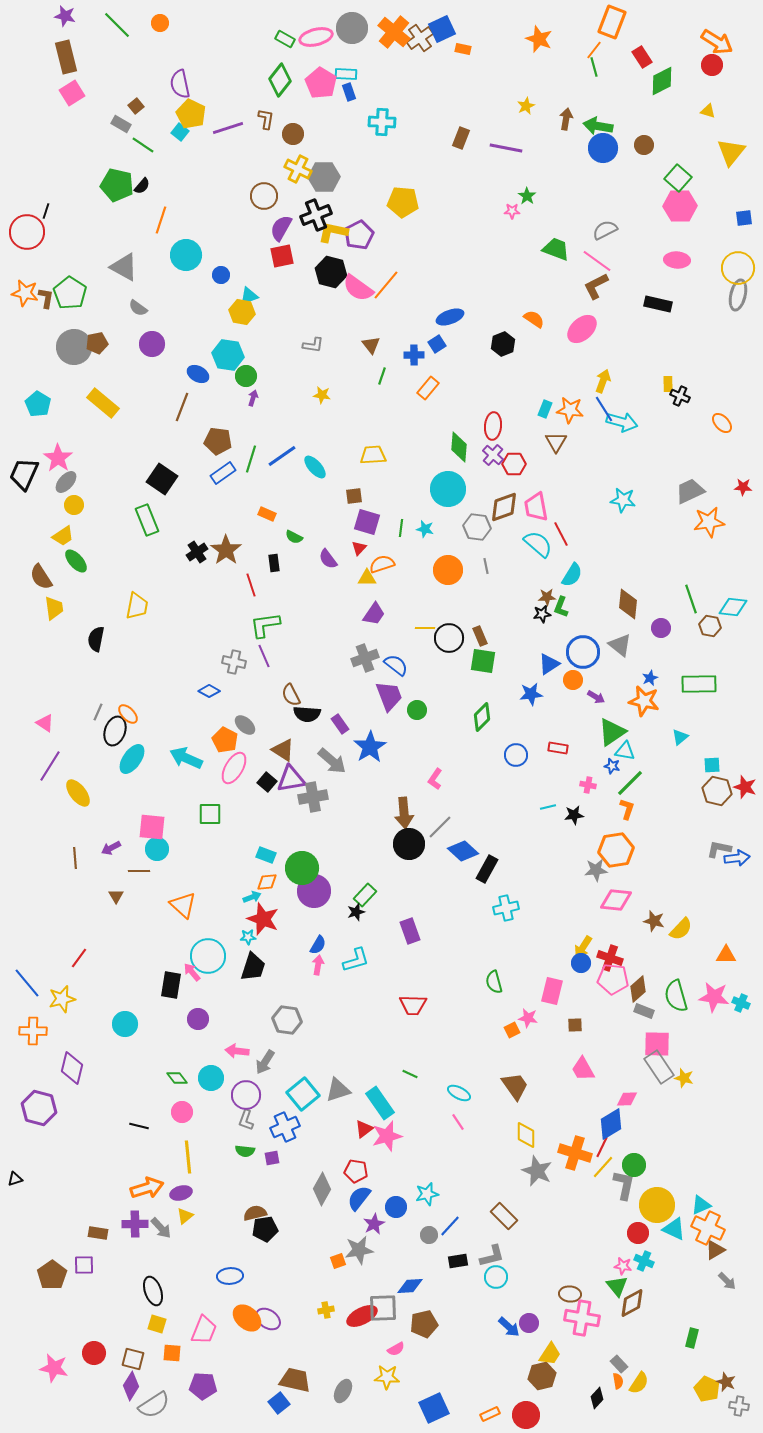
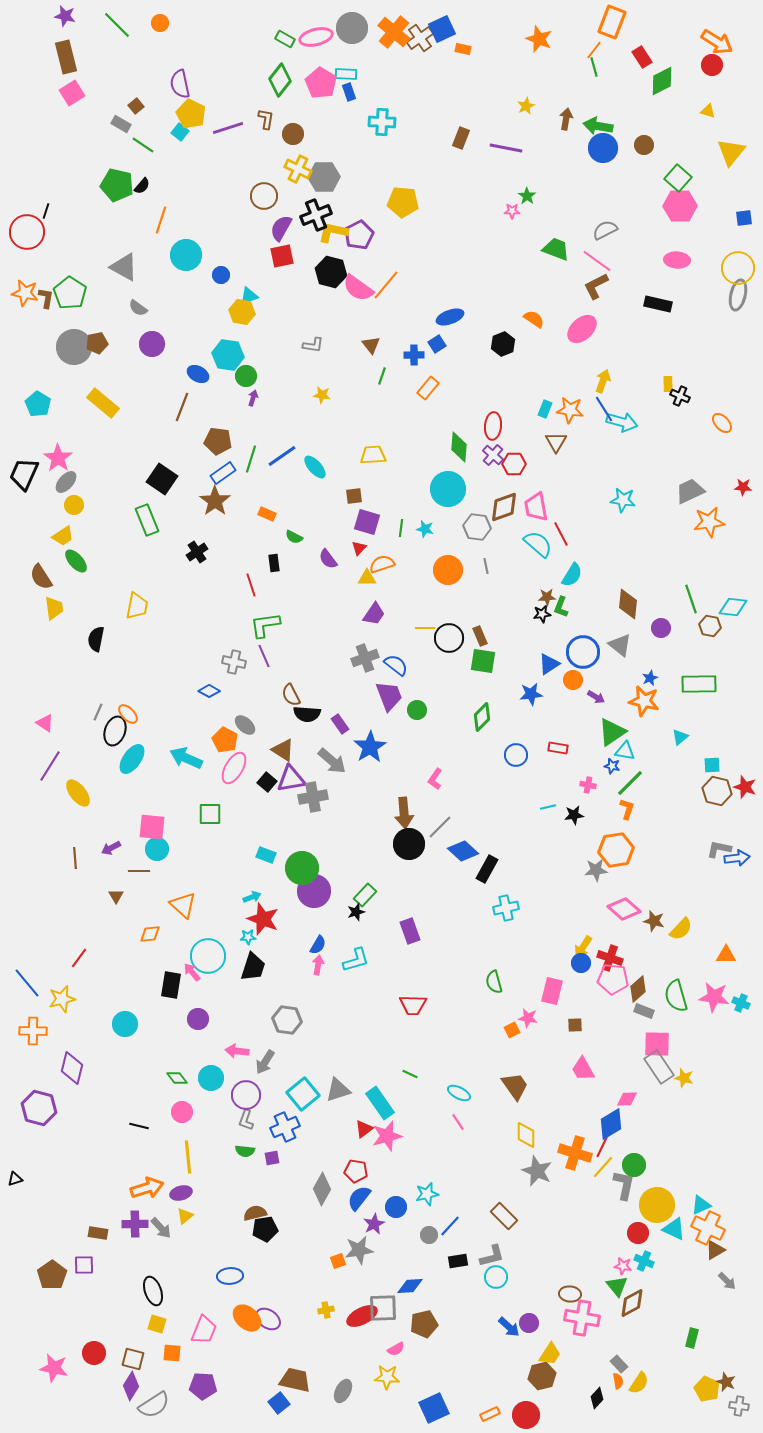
brown star at (226, 550): moved 11 px left, 49 px up
orange diamond at (267, 882): moved 117 px left, 52 px down
pink diamond at (616, 900): moved 8 px right, 9 px down; rotated 36 degrees clockwise
